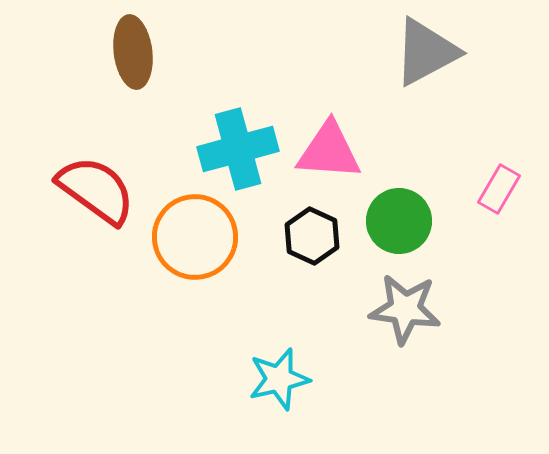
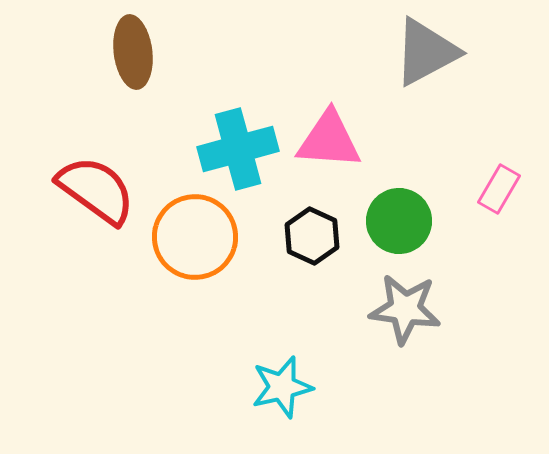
pink triangle: moved 11 px up
cyan star: moved 3 px right, 8 px down
